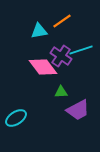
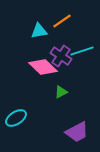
cyan line: moved 1 px right, 1 px down
pink diamond: rotated 8 degrees counterclockwise
green triangle: rotated 24 degrees counterclockwise
purple trapezoid: moved 1 px left, 22 px down
